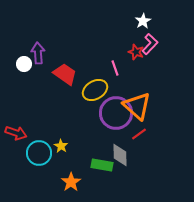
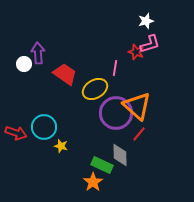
white star: moved 3 px right; rotated 14 degrees clockwise
pink L-shape: rotated 30 degrees clockwise
pink line: rotated 28 degrees clockwise
yellow ellipse: moved 1 px up
red line: rotated 14 degrees counterclockwise
yellow star: rotated 16 degrees counterclockwise
cyan circle: moved 5 px right, 26 px up
green rectangle: rotated 15 degrees clockwise
orange star: moved 22 px right
